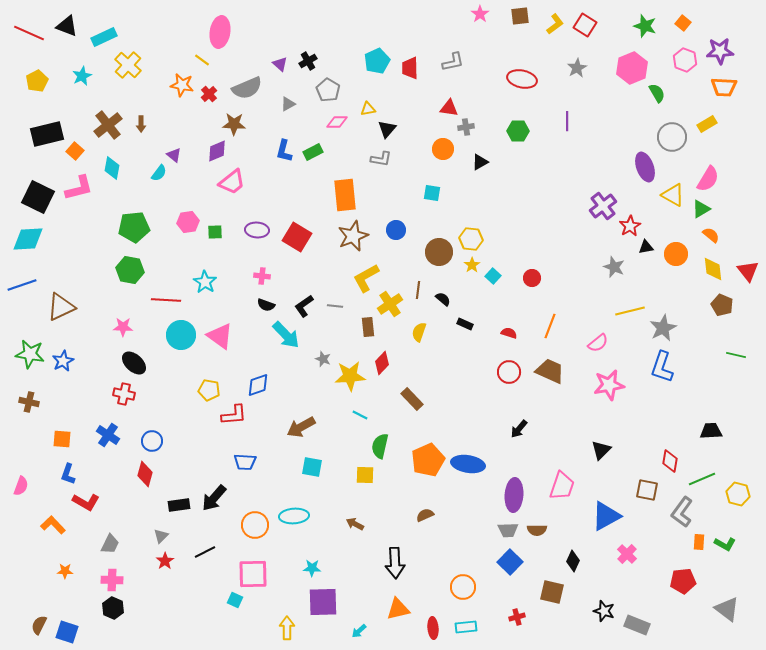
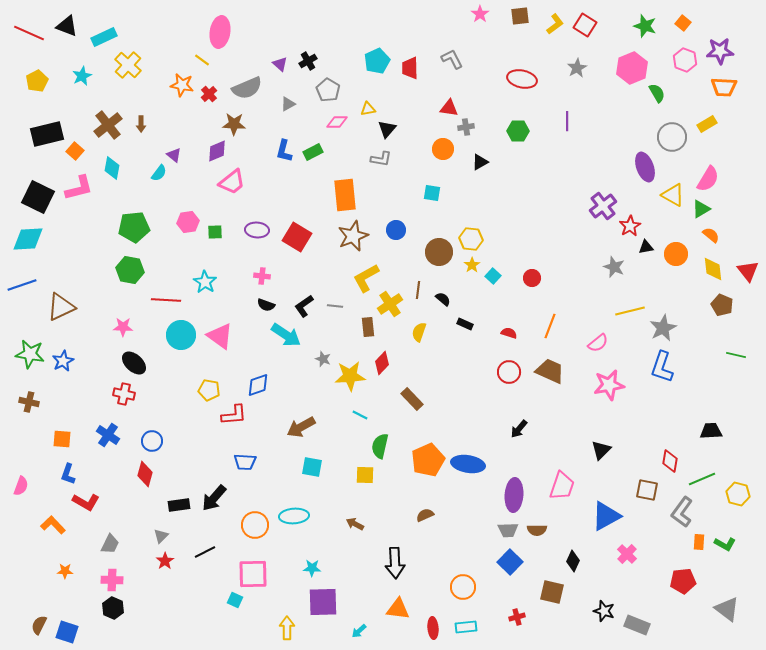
gray L-shape at (453, 62): moved 1 px left, 3 px up; rotated 105 degrees counterclockwise
cyan arrow at (286, 335): rotated 12 degrees counterclockwise
orange triangle at (398, 609): rotated 20 degrees clockwise
